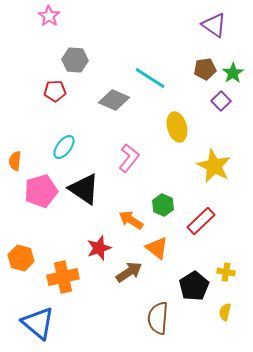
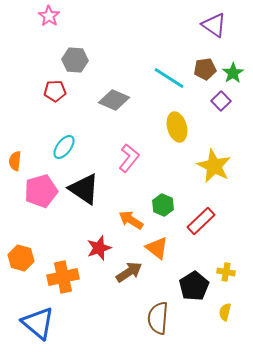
cyan line: moved 19 px right
